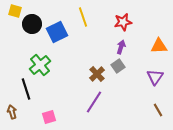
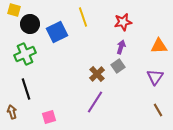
yellow square: moved 1 px left, 1 px up
black circle: moved 2 px left
green cross: moved 15 px left, 11 px up; rotated 15 degrees clockwise
purple line: moved 1 px right
